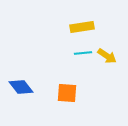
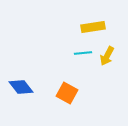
yellow rectangle: moved 11 px right
yellow arrow: rotated 84 degrees clockwise
orange square: rotated 25 degrees clockwise
